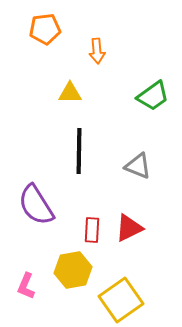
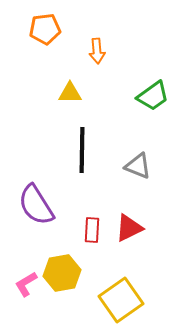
black line: moved 3 px right, 1 px up
yellow hexagon: moved 11 px left, 3 px down
pink L-shape: moved 2 px up; rotated 36 degrees clockwise
